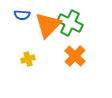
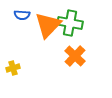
green cross: rotated 15 degrees counterclockwise
yellow cross: moved 15 px left, 9 px down
